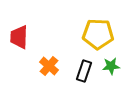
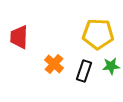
orange cross: moved 5 px right, 2 px up
